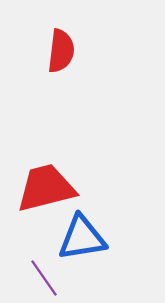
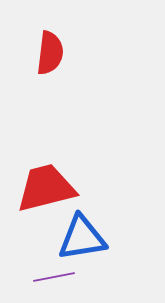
red semicircle: moved 11 px left, 2 px down
purple line: moved 10 px right, 1 px up; rotated 66 degrees counterclockwise
